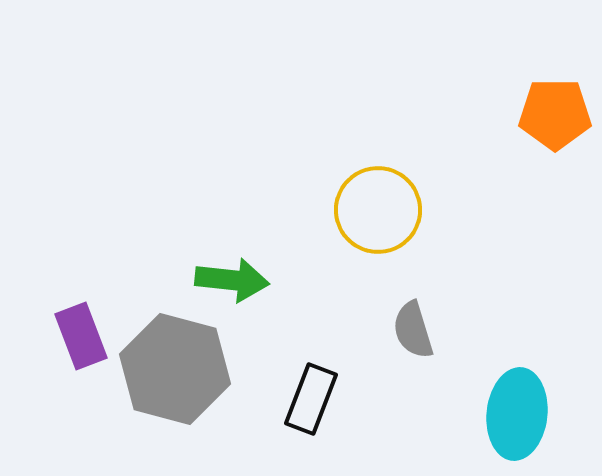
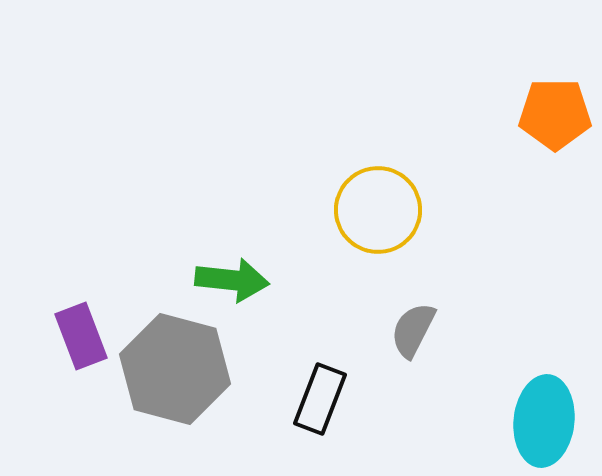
gray semicircle: rotated 44 degrees clockwise
black rectangle: moved 9 px right
cyan ellipse: moved 27 px right, 7 px down
